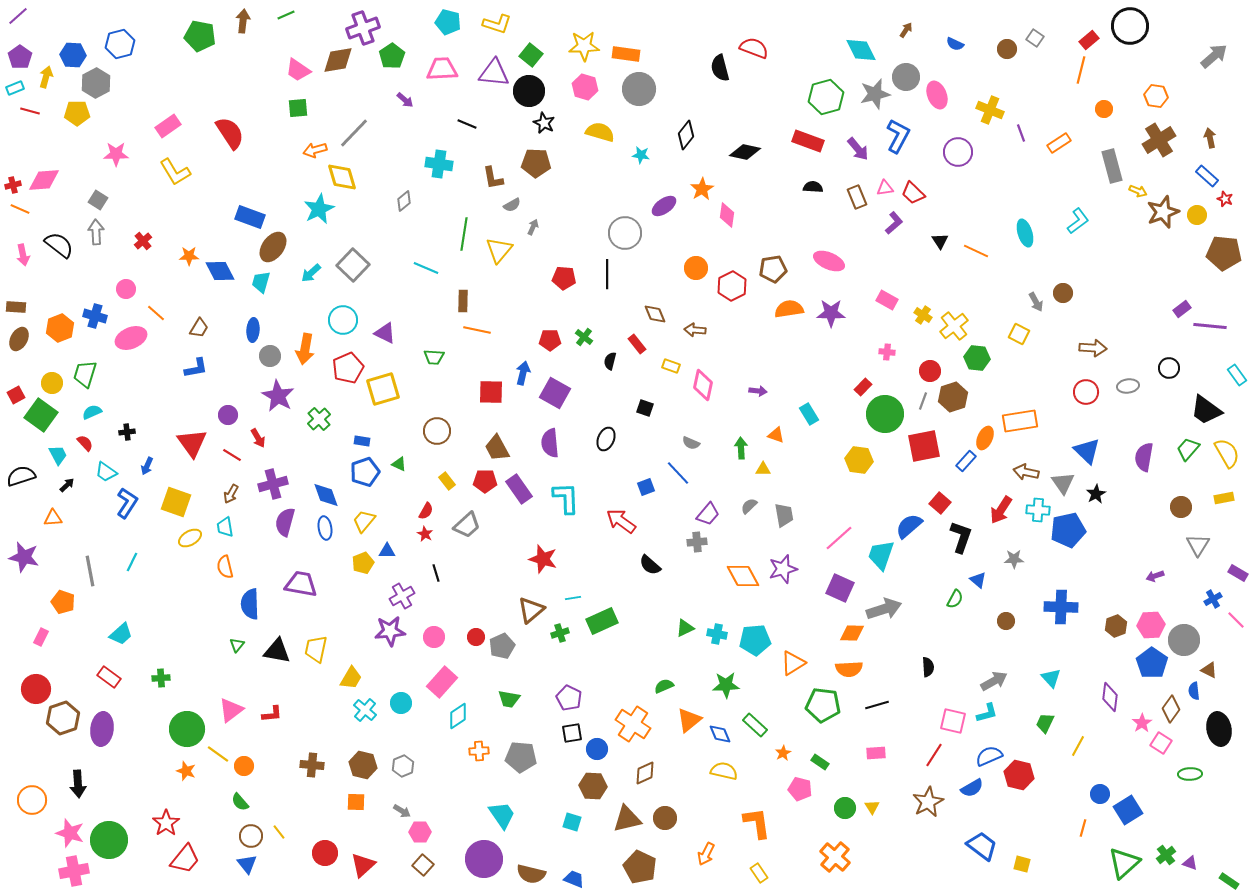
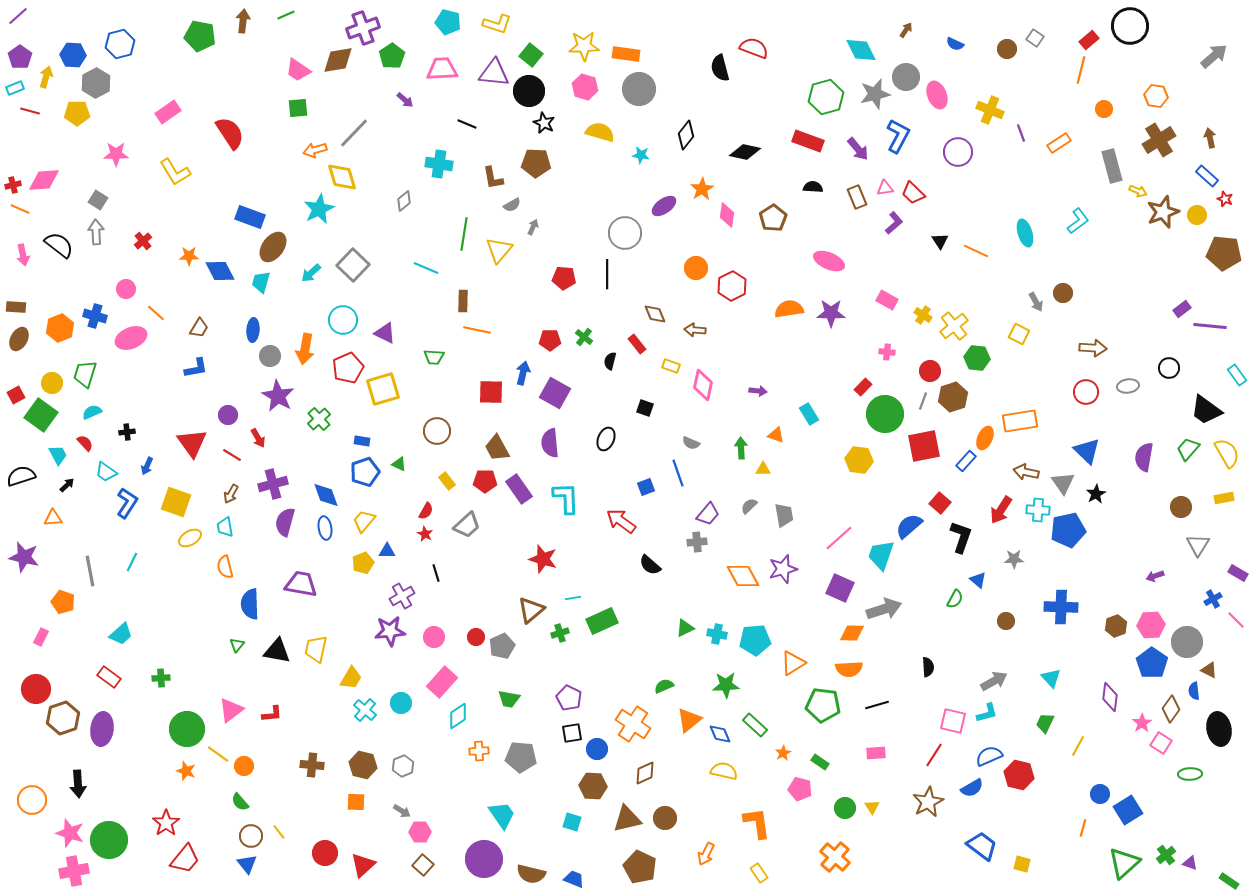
pink rectangle at (168, 126): moved 14 px up
brown pentagon at (773, 269): moved 51 px up; rotated 24 degrees counterclockwise
blue line at (678, 473): rotated 24 degrees clockwise
gray circle at (1184, 640): moved 3 px right, 2 px down
